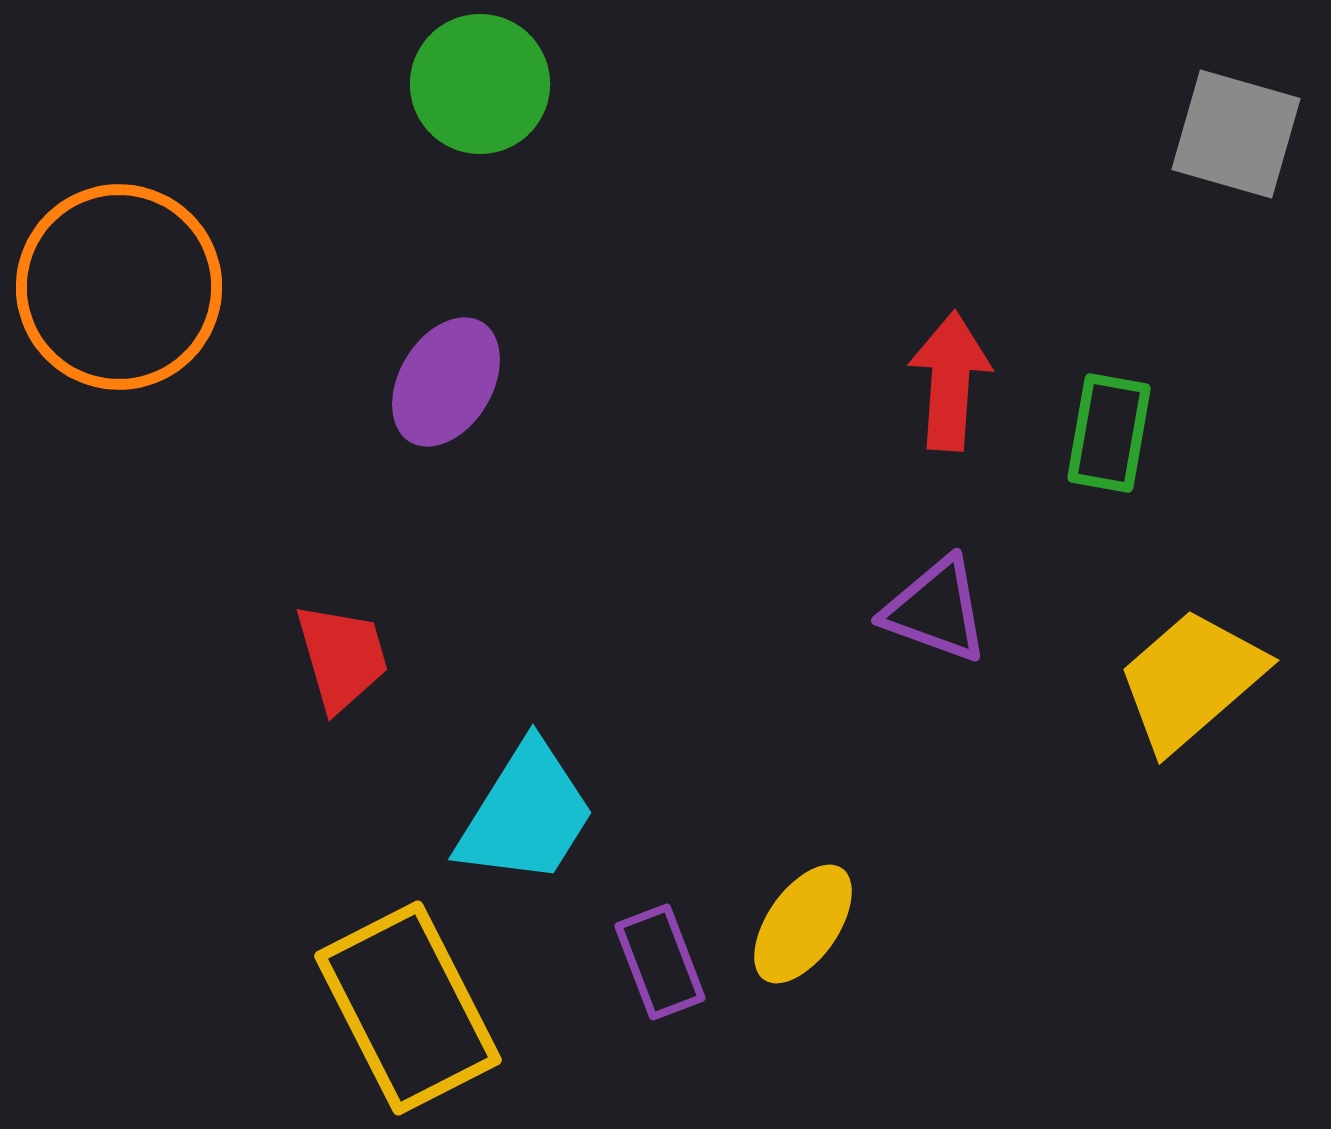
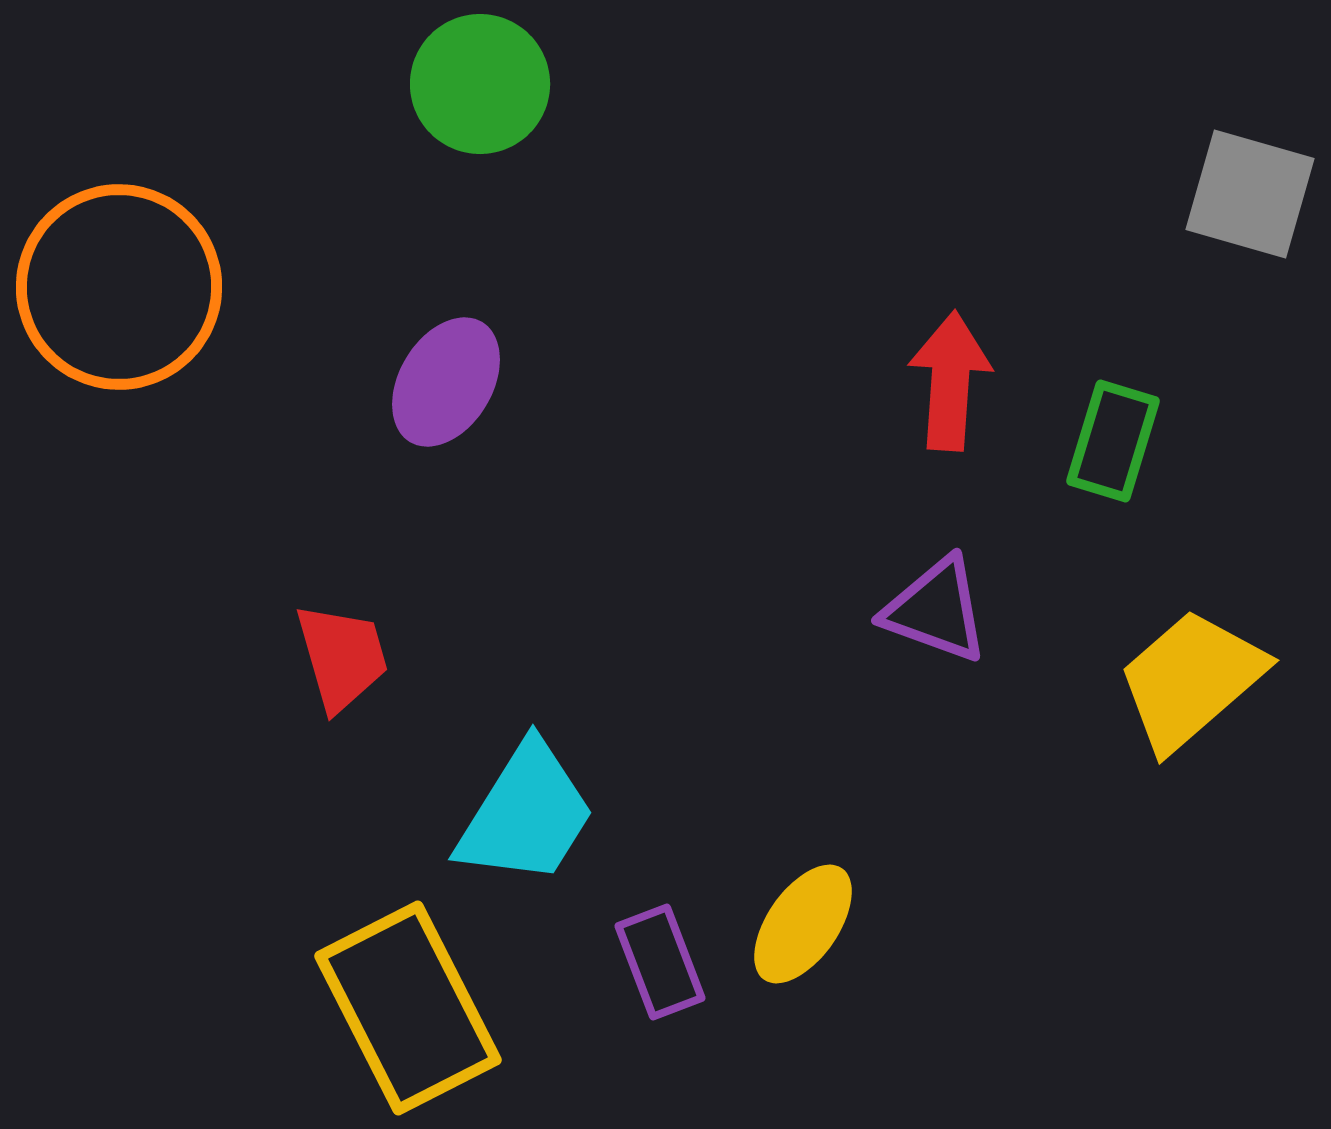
gray square: moved 14 px right, 60 px down
green rectangle: moved 4 px right, 8 px down; rotated 7 degrees clockwise
